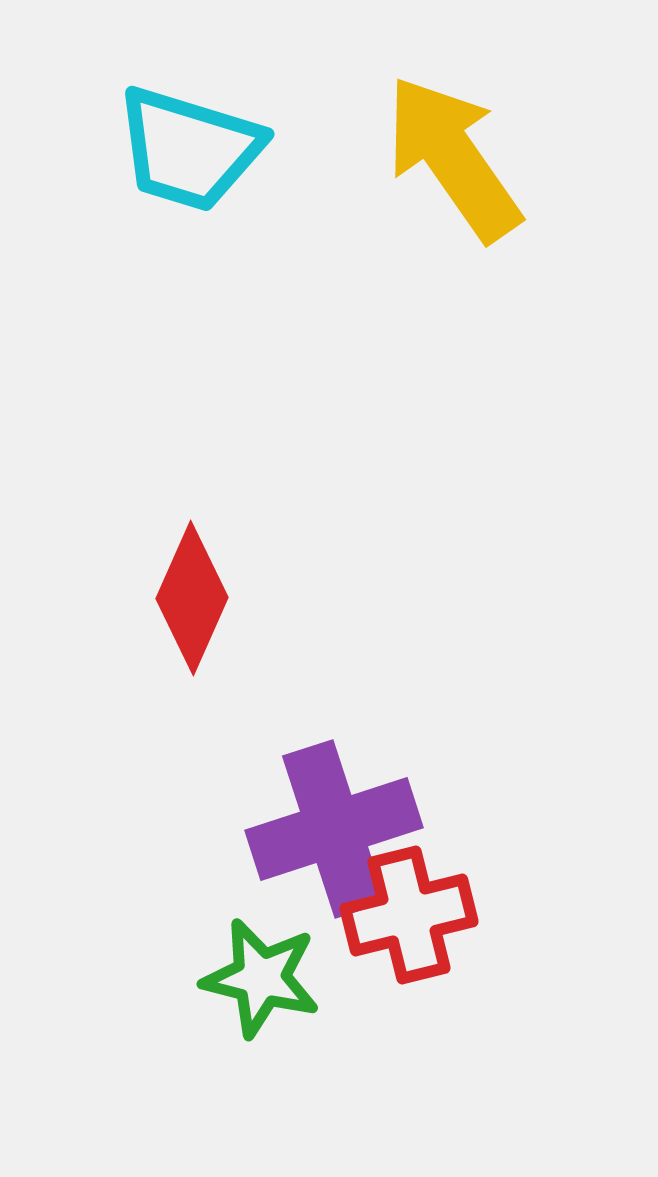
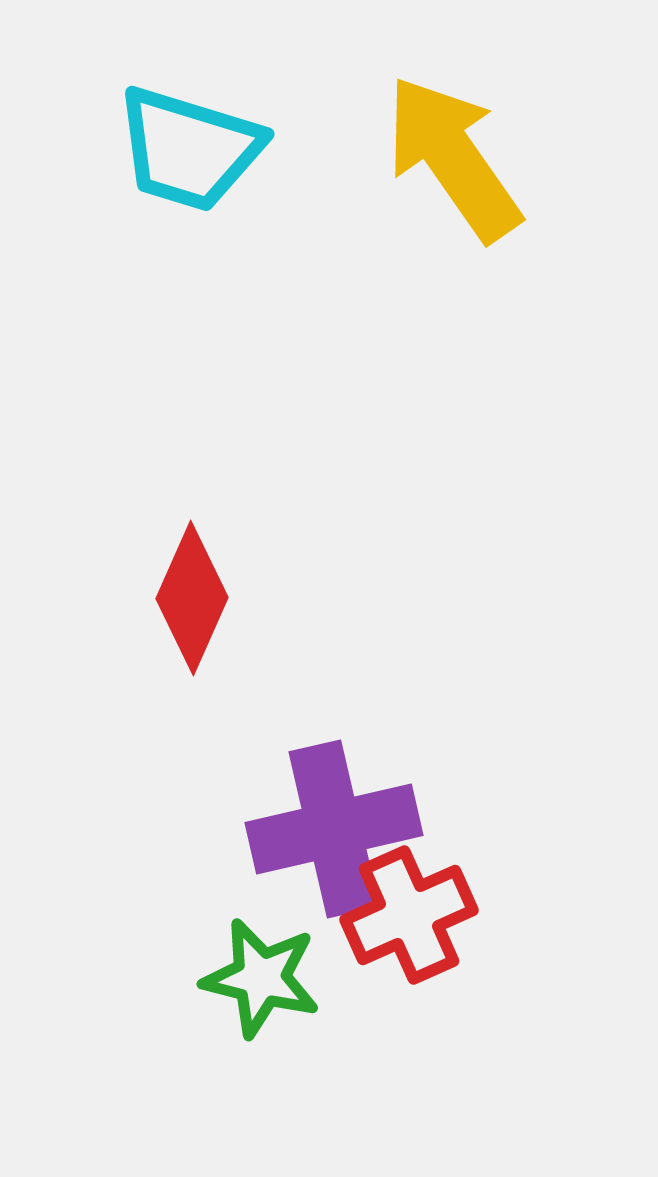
purple cross: rotated 5 degrees clockwise
red cross: rotated 10 degrees counterclockwise
